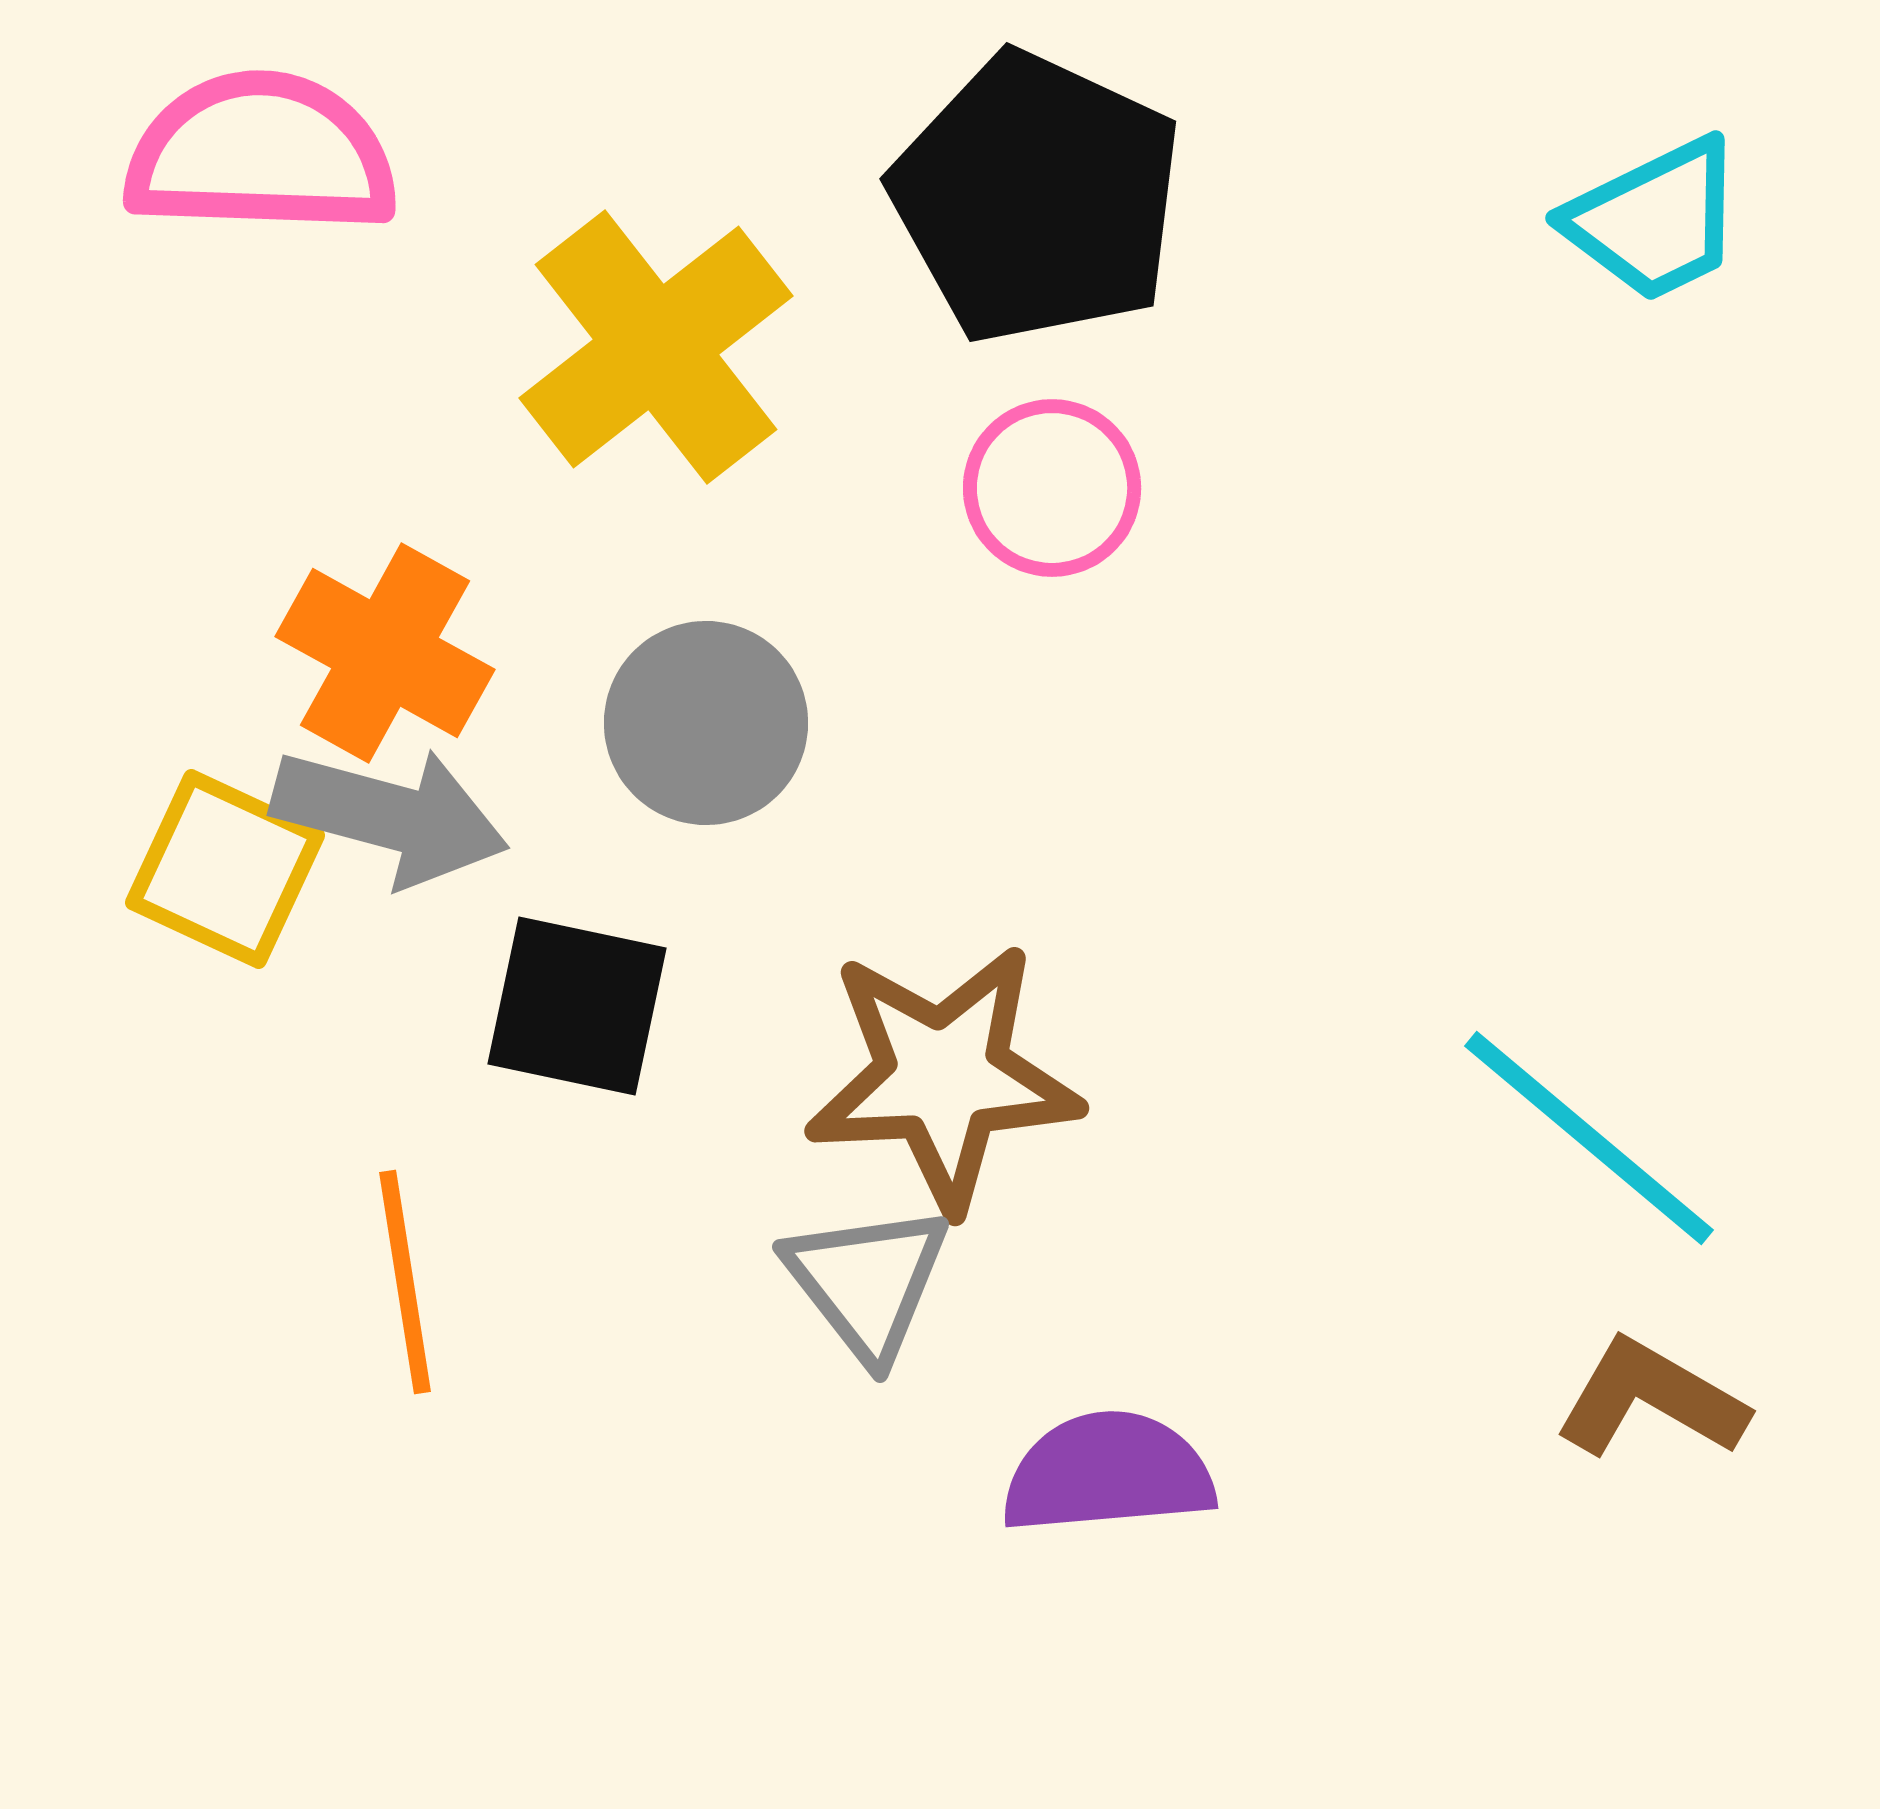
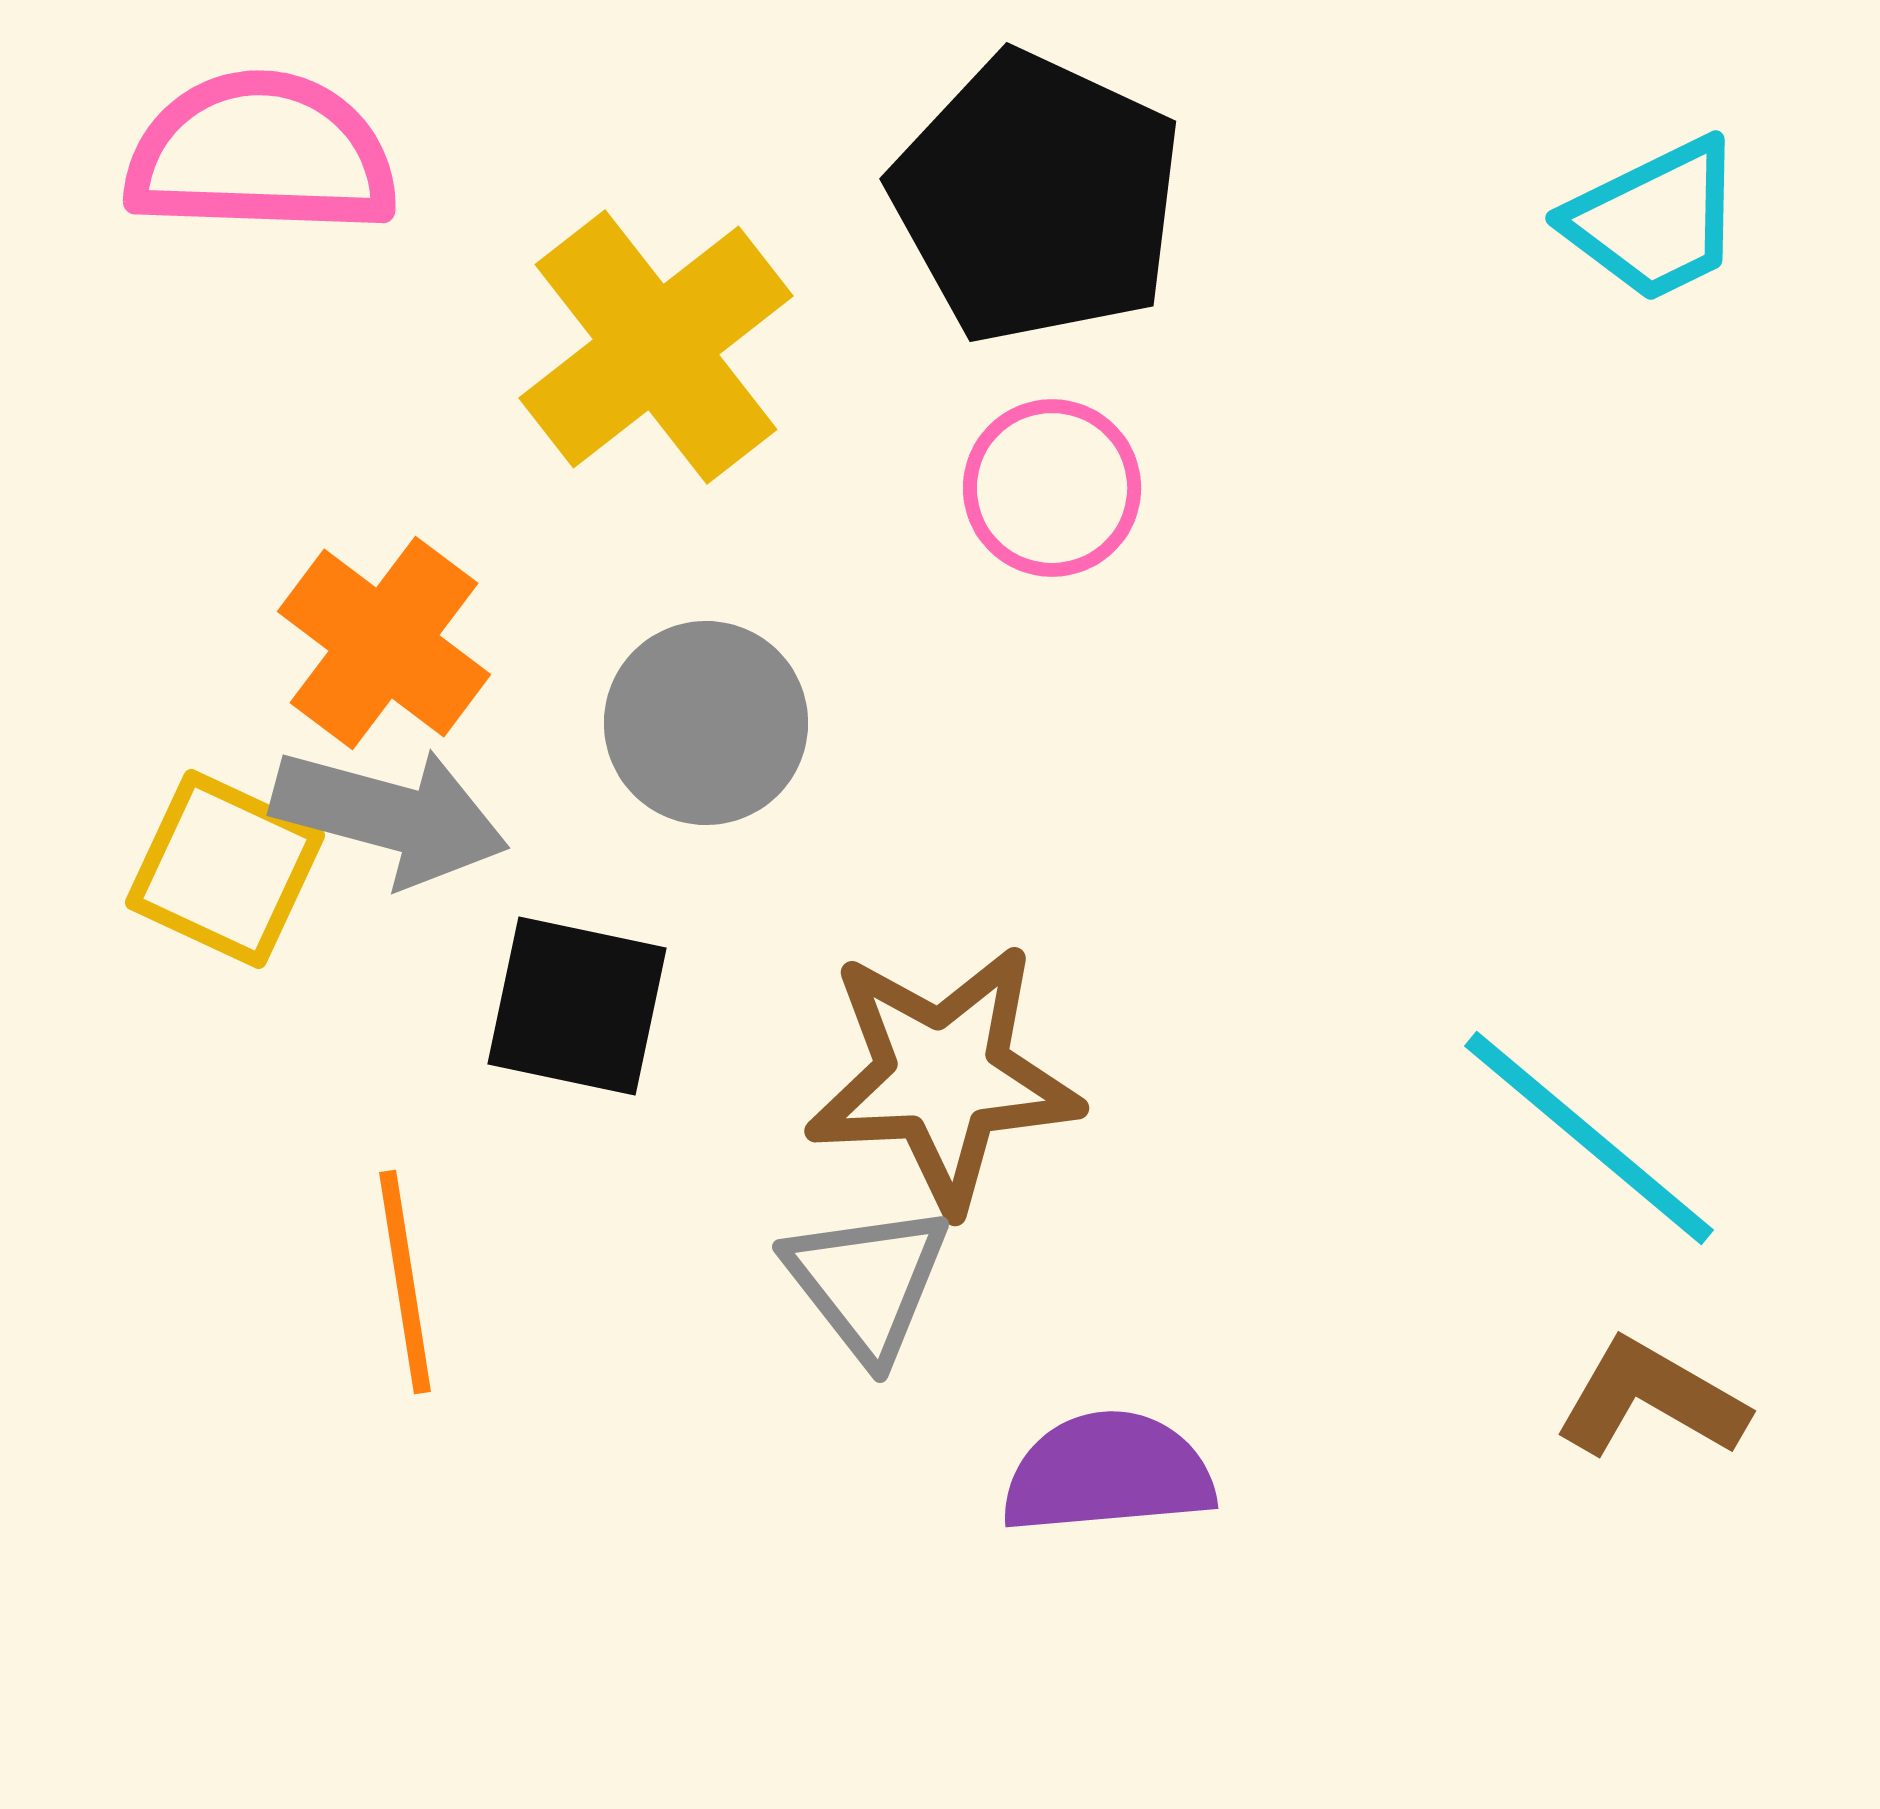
orange cross: moved 1 px left, 10 px up; rotated 8 degrees clockwise
